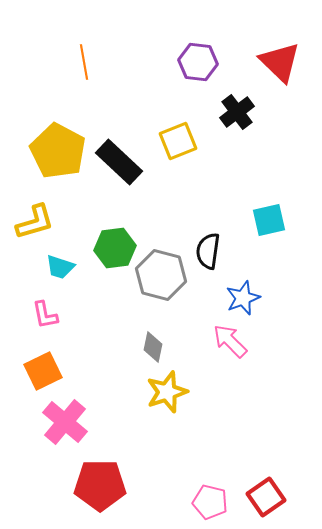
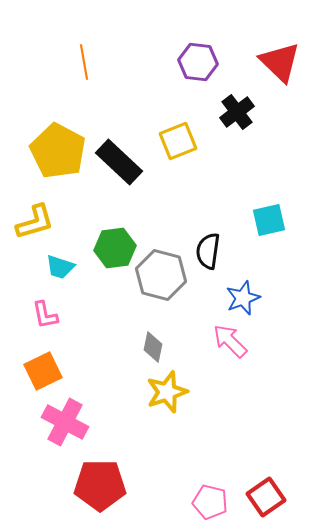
pink cross: rotated 12 degrees counterclockwise
